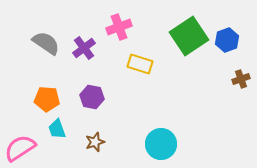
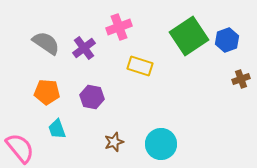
yellow rectangle: moved 2 px down
orange pentagon: moved 7 px up
brown star: moved 19 px right
pink semicircle: rotated 84 degrees clockwise
